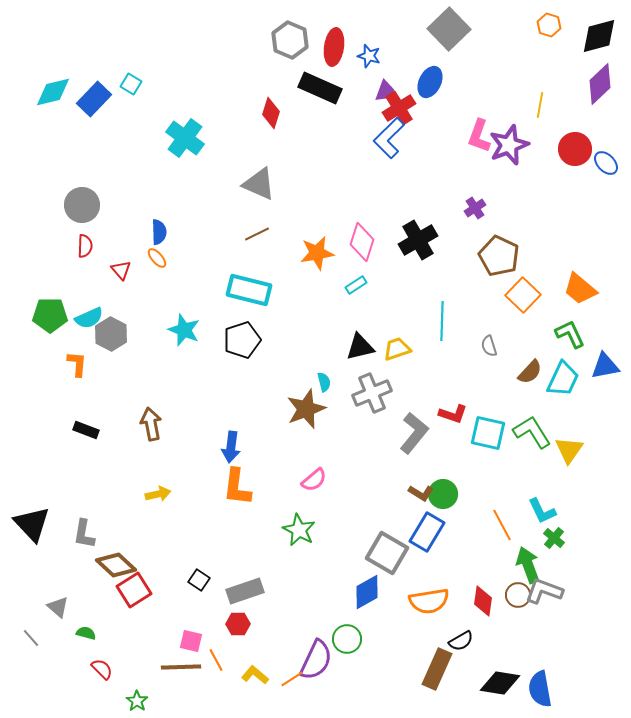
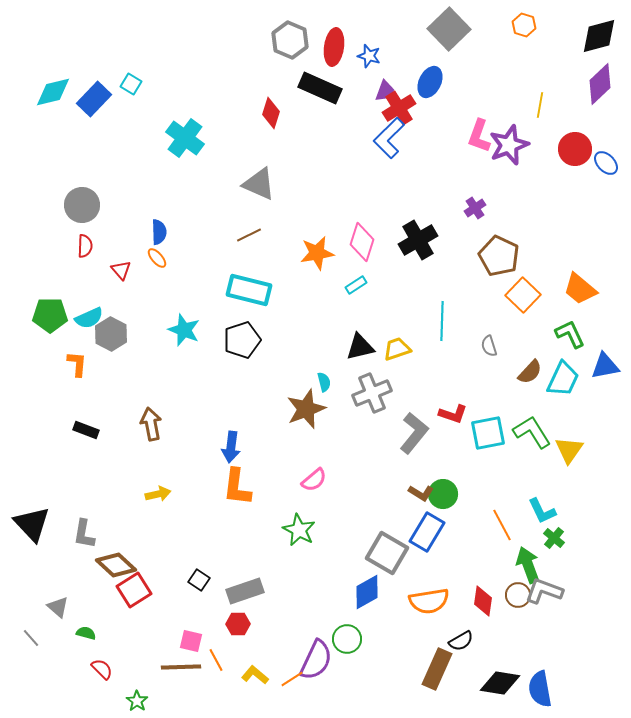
orange hexagon at (549, 25): moved 25 px left
brown line at (257, 234): moved 8 px left, 1 px down
cyan square at (488, 433): rotated 24 degrees counterclockwise
